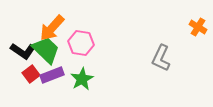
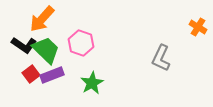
orange arrow: moved 10 px left, 9 px up
pink hexagon: rotated 10 degrees clockwise
black L-shape: moved 1 px right, 6 px up
green star: moved 10 px right, 4 px down
